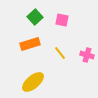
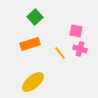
pink square: moved 14 px right, 11 px down
pink cross: moved 7 px left, 6 px up
